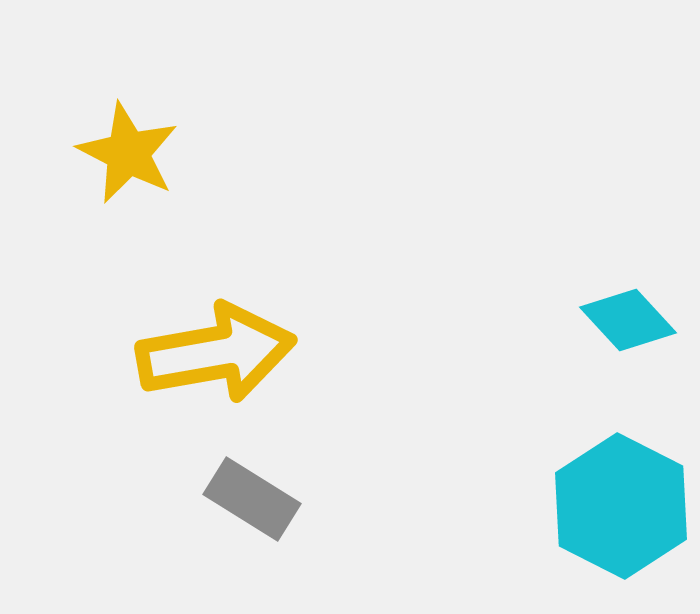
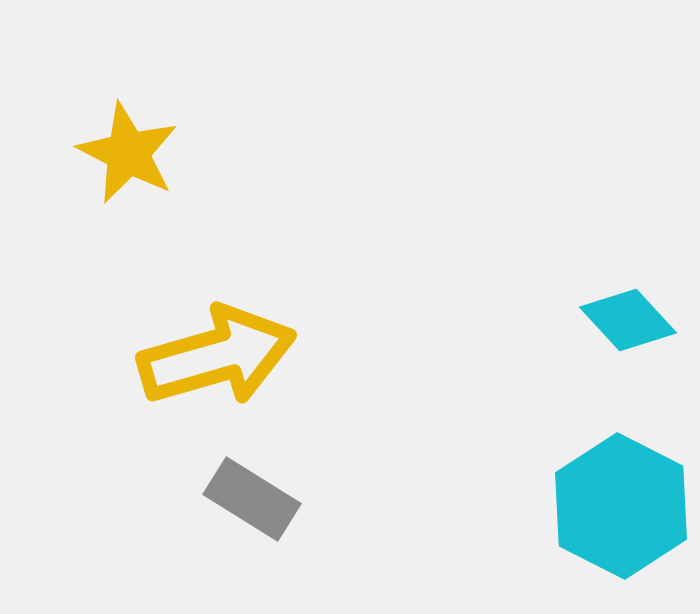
yellow arrow: moved 1 px right, 3 px down; rotated 6 degrees counterclockwise
